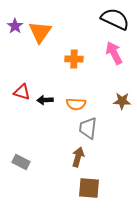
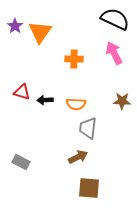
brown arrow: rotated 48 degrees clockwise
